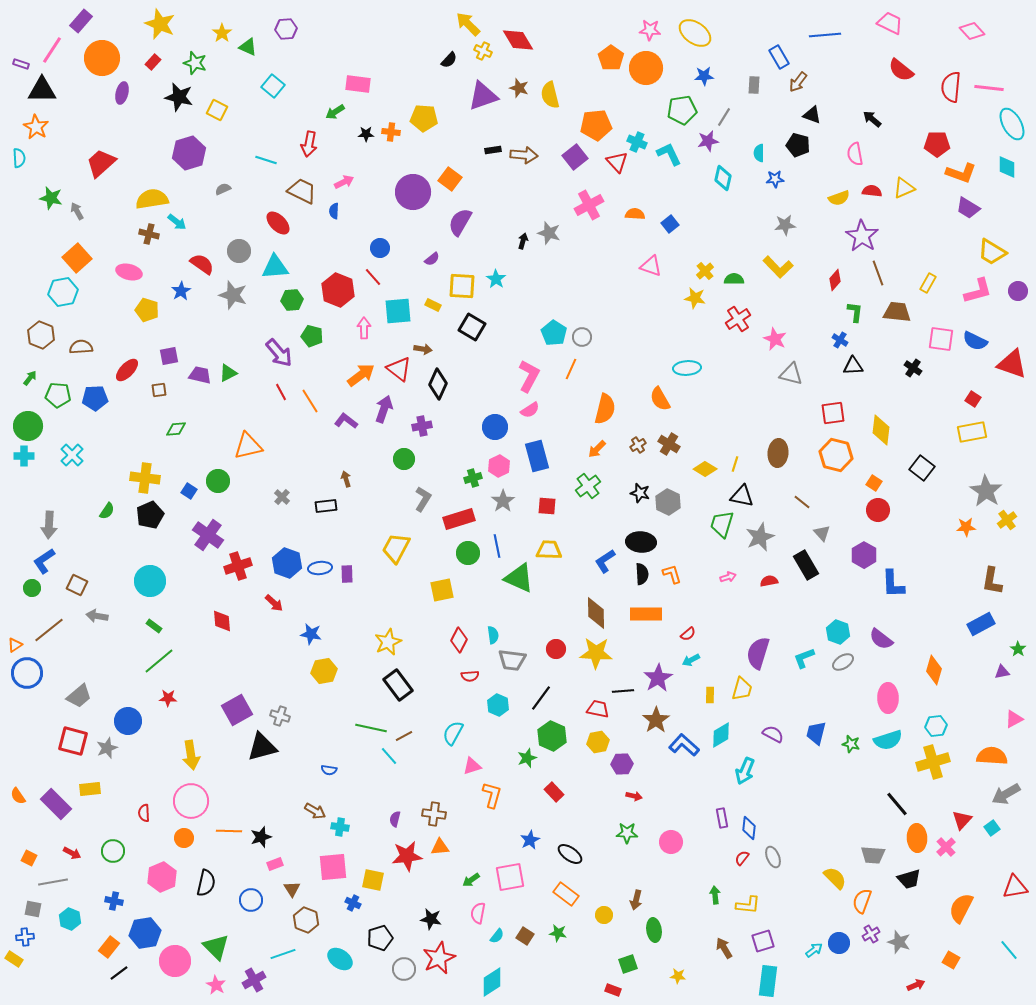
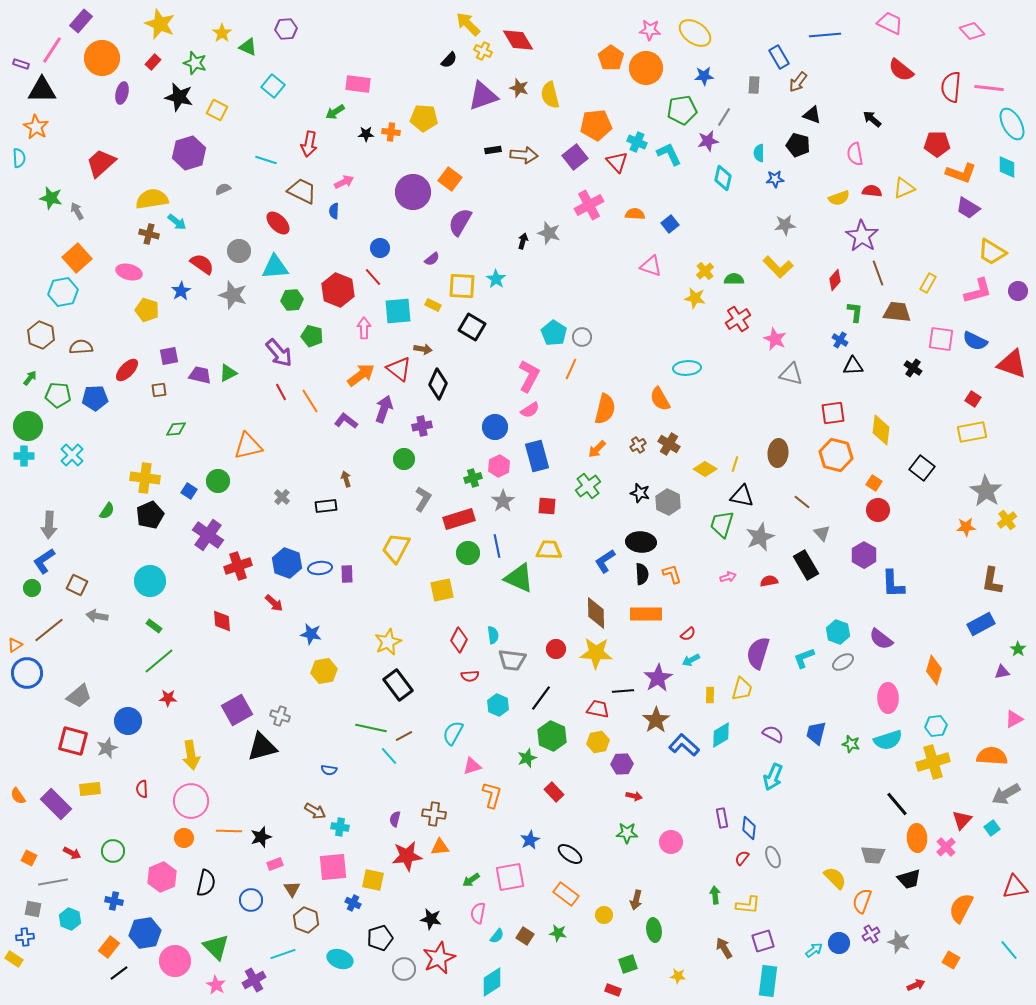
cyan arrow at (745, 771): moved 28 px right, 6 px down
red semicircle at (144, 813): moved 2 px left, 24 px up
cyan ellipse at (340, 959): rotated 15 degrees counterclockwise
